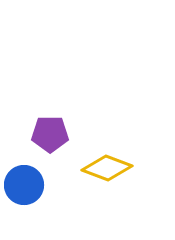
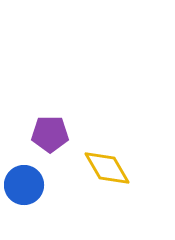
yellow diamond: rotated 39 degrees clockwise
